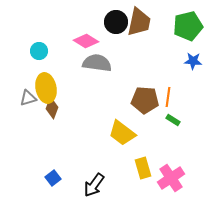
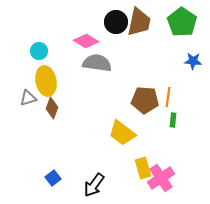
green pentagon: moved 6 px left, 4 px up; rotated 24 degrees counterclockwise
yellow ellipse: moved 7 px up
green rectangle: rotated 64 degrees clockwise
pink cross: moved 10 px left
